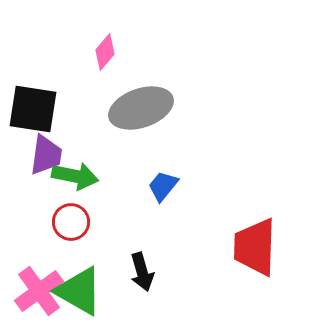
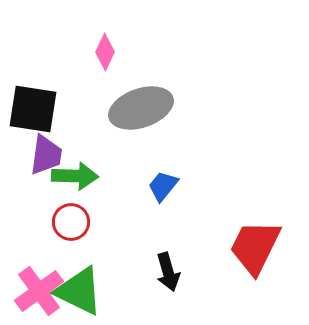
pink diamond: rotated 15 degrees counterclockwise
green arrow: rotated 9 degrees counterclockwise
red trapezoid: rotated 24 degrees clockwise
black arrow: moved 26 px right
green triangle: rotated 4 degrees counterclockwise
